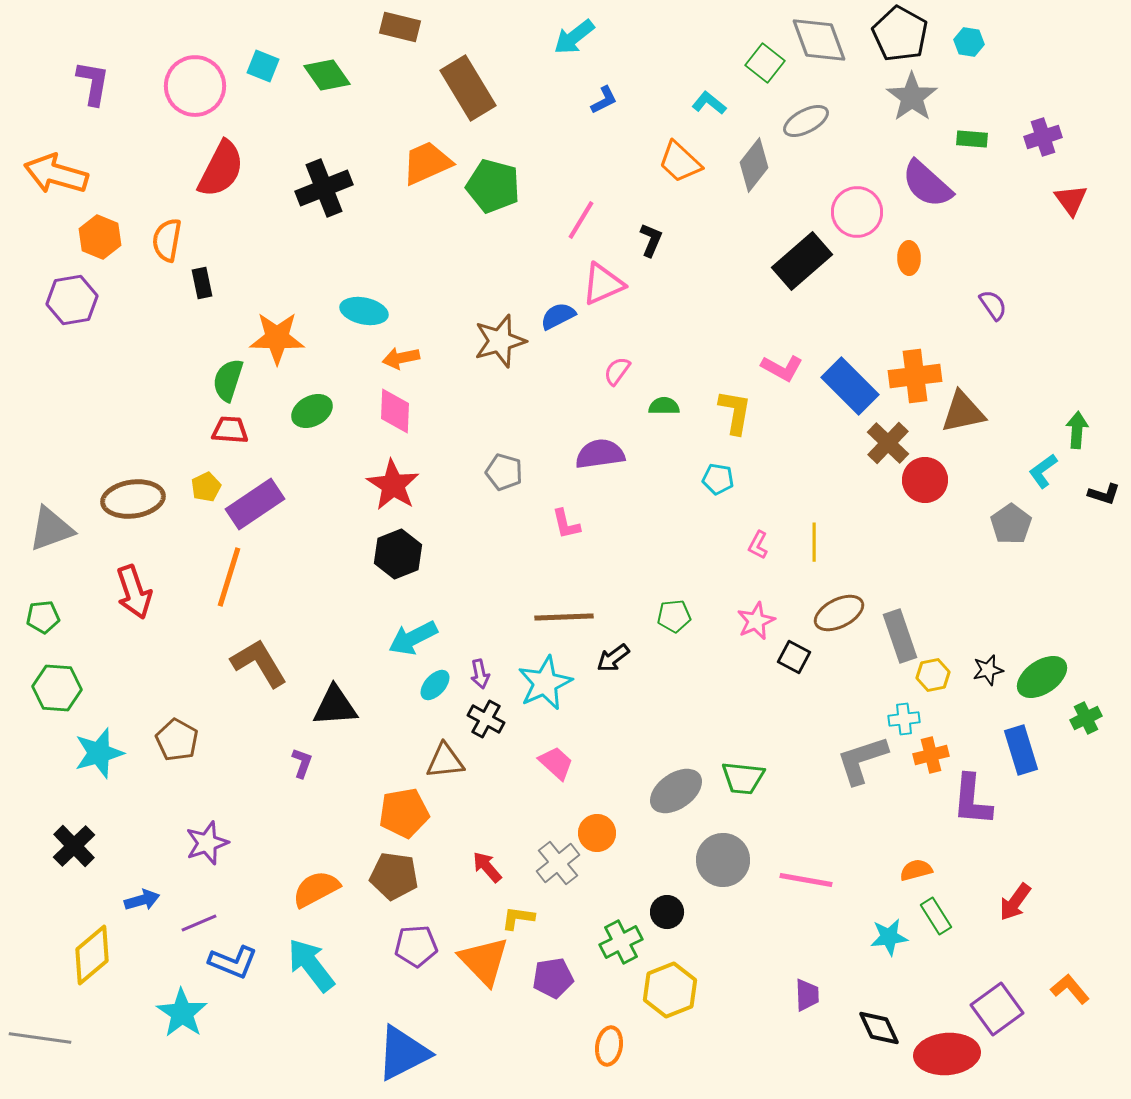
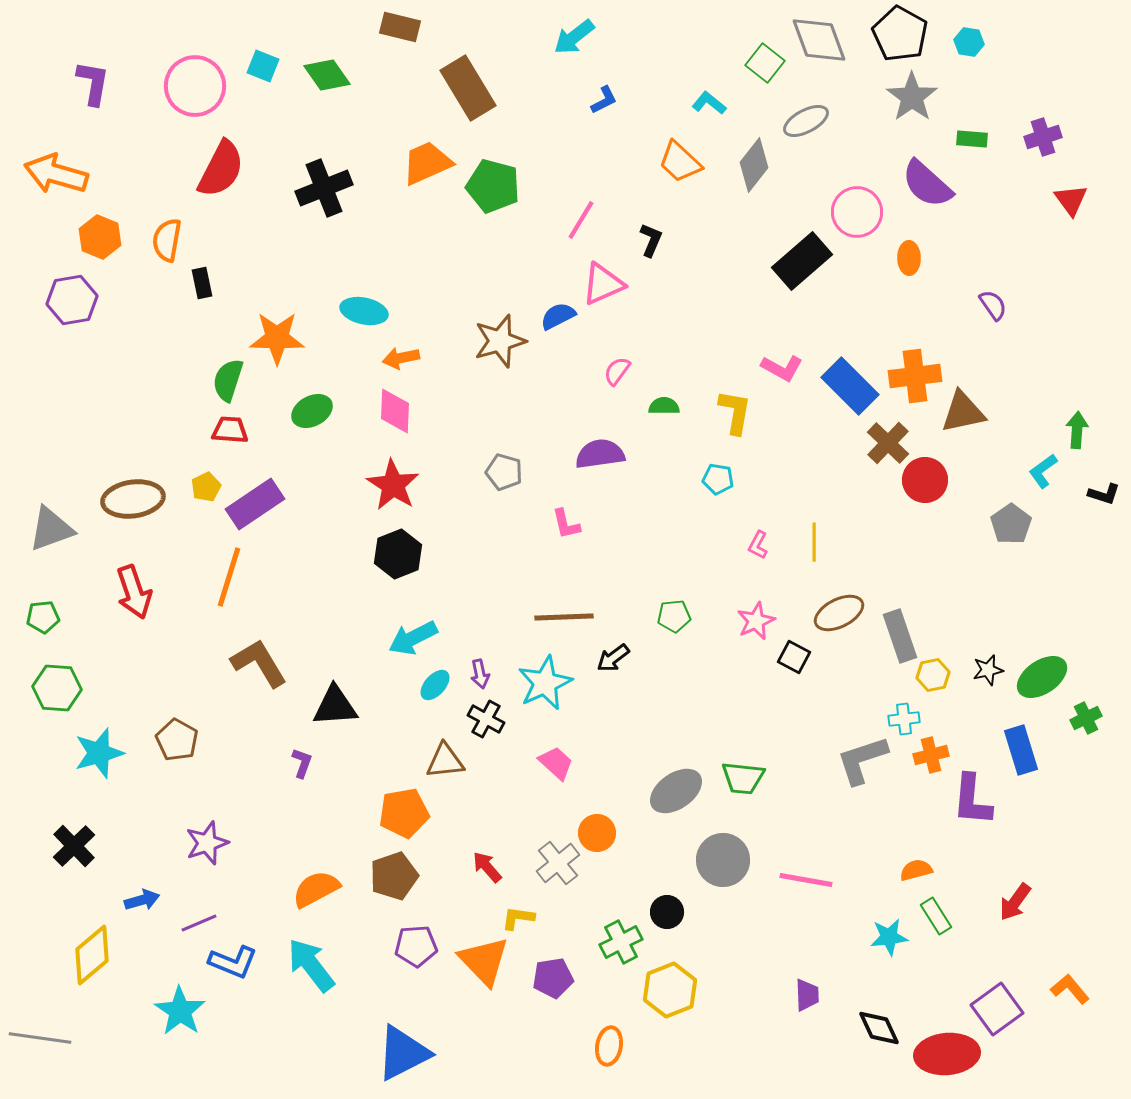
brown pentagon at (394, 876): rotated 27 degrees counterclockwise
cyan star at (182, 1013): moved 2 px left, 2 px up
